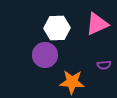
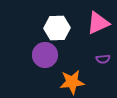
pink triangle: moved 1 px right, 1 px up
purple semicircle: moved 1 px left, 6 px up
orange star: rotated 10 degrees counterclockwise
